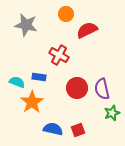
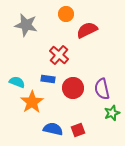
red cross: rotated 12 degrees clockwise
blue rectangle: moved 9 px right, 2 px down
red circle: moved 4 px left
